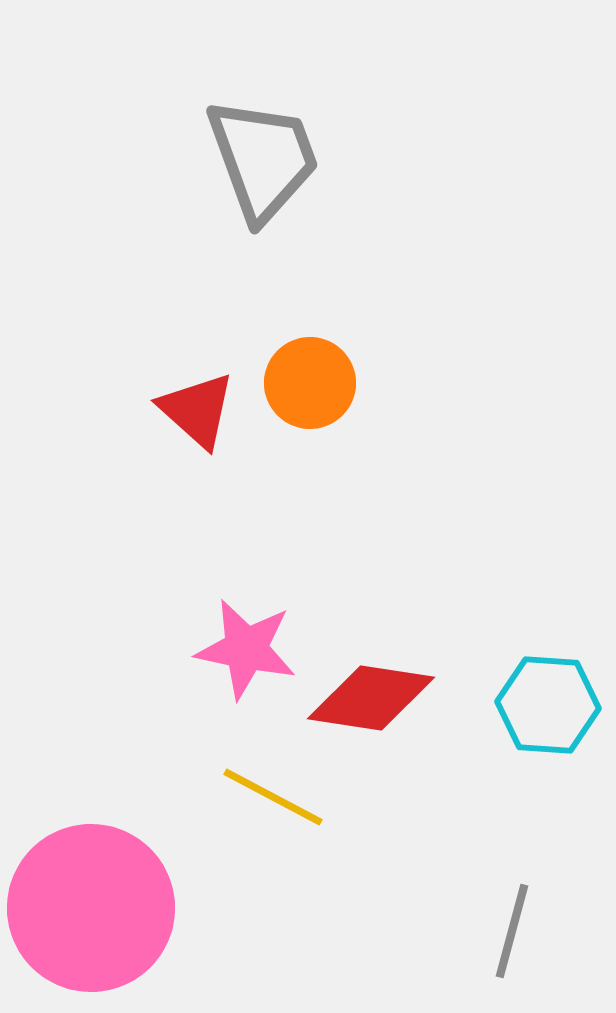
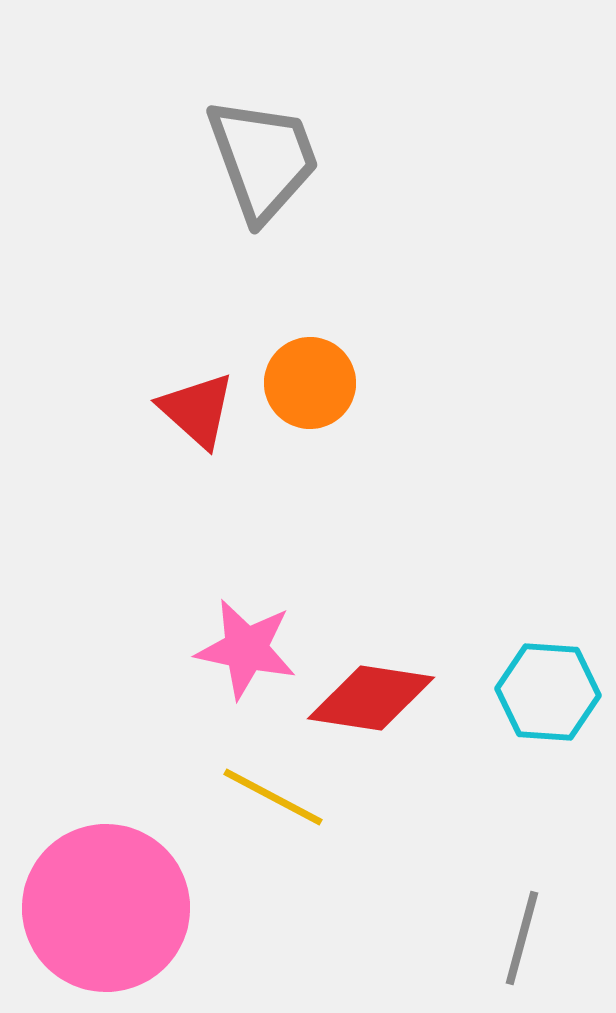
cyan hexagon: moved 13 px up
pink circle: moved 15 px right
gray line: moved 10 px right, 7 px down
